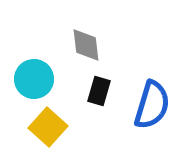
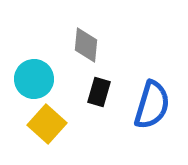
gray diamond: rotated 12 degrees clockwise
black rectangle: moved 1 px down
yellow square: moved 1 px left, 3 px up
